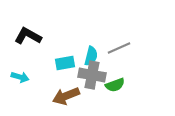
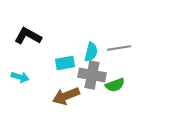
gray line: rotated 15 degrees clockwise
cyan semicircle: moved 4 px up
